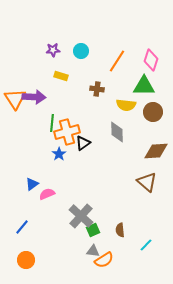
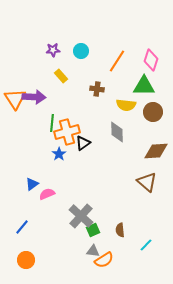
yellow rectangle: rotated 32 degrees clockwise
